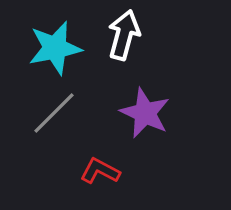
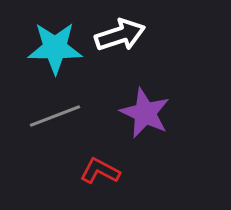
white arrow: moved 4 px left; rotated 57 degrees clockwise
cyan star: rotated 12 degrees clockwise
gray line: moved 1 px right, 3 px down; rotated 24 degrees clockwise
